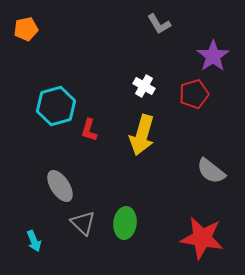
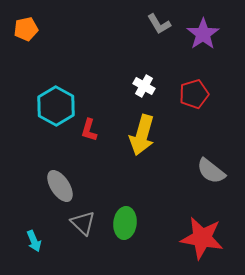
purple star: moved 10 px left, 22 px up
cyan hexagon: rotated 15 degrees counterclockwise
